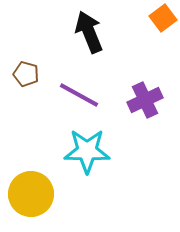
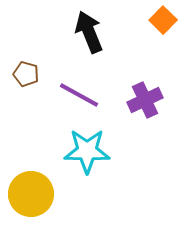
orange square: moved 2 px down; rotated 8 degrees counterclockwise
